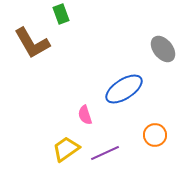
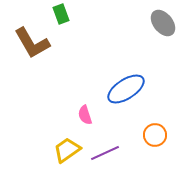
gray ellipse: moved 26 px up
blue ellipse: moved 2 px right
yellow trapezoid: moved 1 px right, 1 px down
